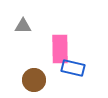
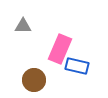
pink rectangle: rotated 24 degrees clockwise
blue rectangle: moved 4 px right, 2 px up
